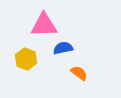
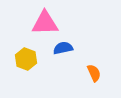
pink triangle: moved 1 px right, 2 px up
orange semicircle: moved 15 px right; rotated 30 degrees clockwise
